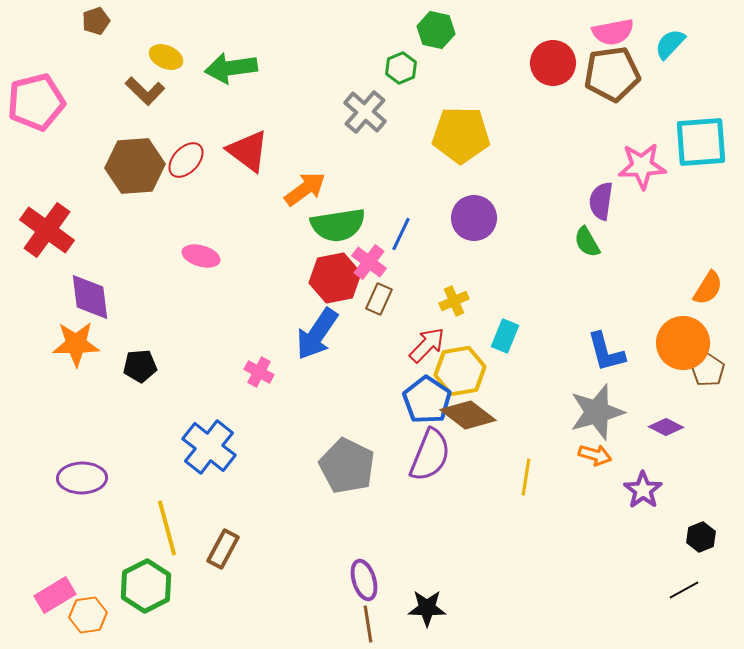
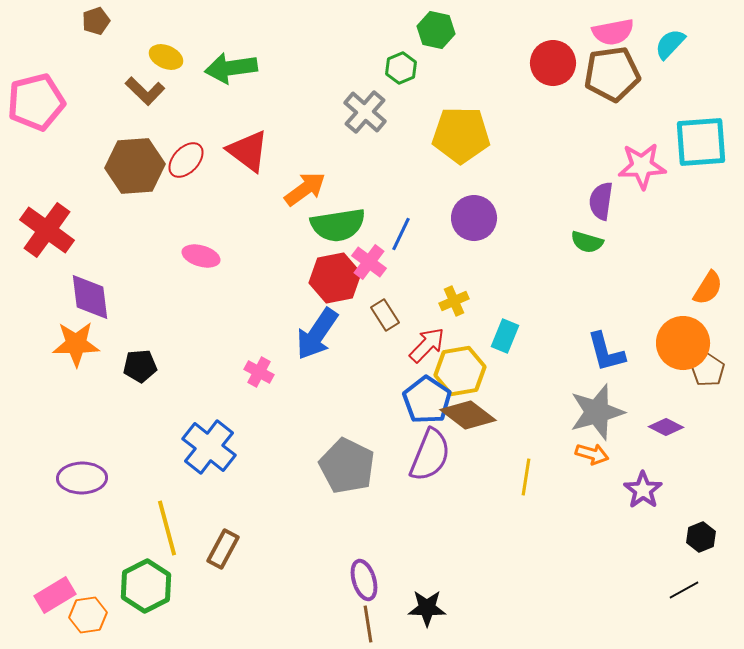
green semicircle at (587, 242): rotated 44 degrees counterclockwise
brown rectangle at (379, 299): moved 6 px right, 16 px down; rotated 56 degrees counterclockwise
orange arrow at (595, 455): moved 3 px left, 1 px up
